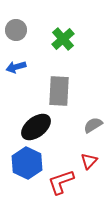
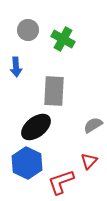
gray circle: moved 12 px right
green cross: rotated 20 degrees counterclockwise
blue arrow: rotated 78 degrees counterclockwise
gray rectangle: moved 5 px left
